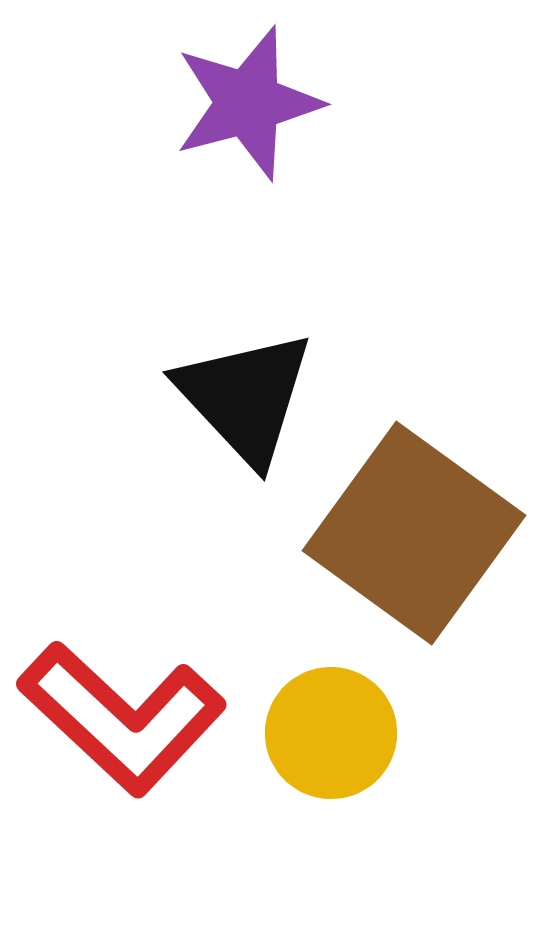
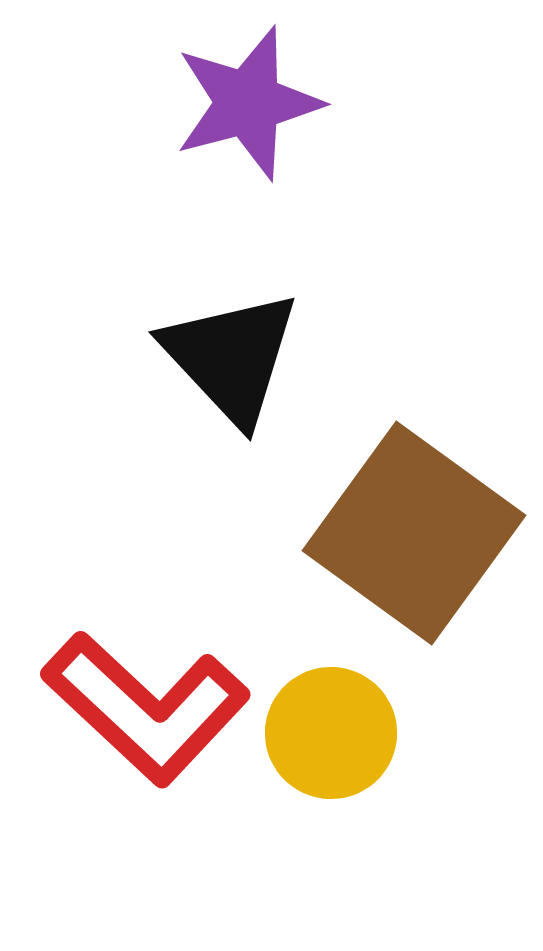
black triangle: moved 14 px left, 40 px up
red L-shape: moved 24 px right, 10 px up
